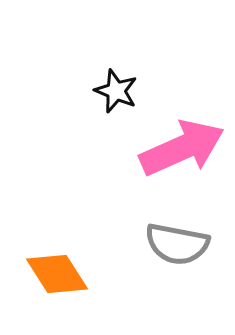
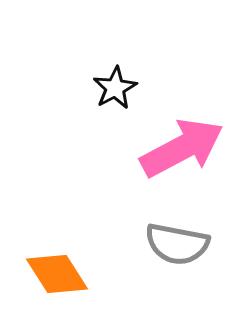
black star: moved 1 px left, 3 px up; rotated 21 degrees clockwise
pink arrow: rotated 4 degrees counterclockwise
